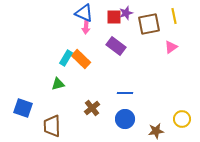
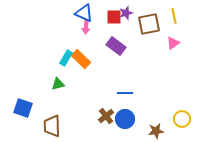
pink triangle: moved 2 px right, 4 px up
brown cross: moved 14 px right, 8 px down
